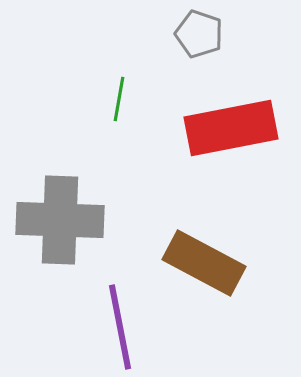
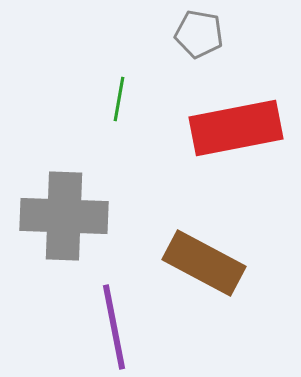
gray pentagon: rotated 9 degrees counterclockwise
red rectangle: moved 5 px right
gray cross: moved 4 px right, 4 px up
purple line: moved 6 px left
